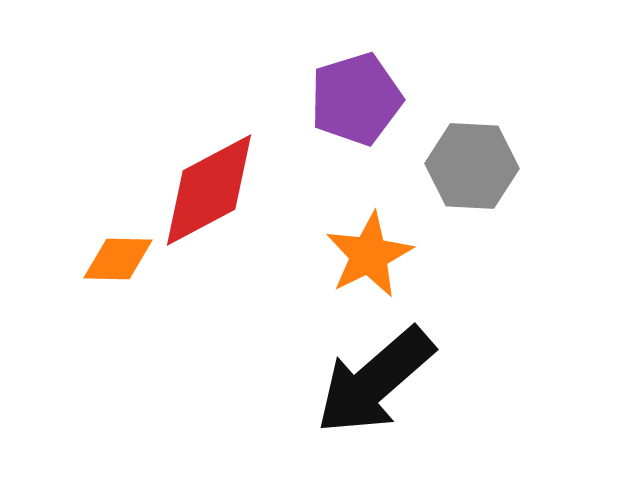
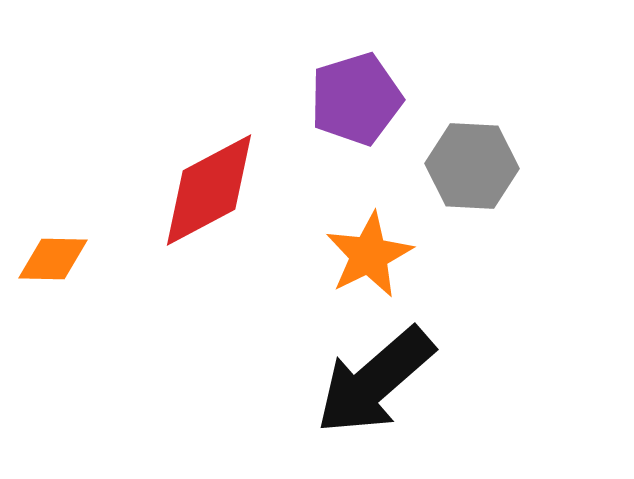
orange diamond: moved 65 px left
